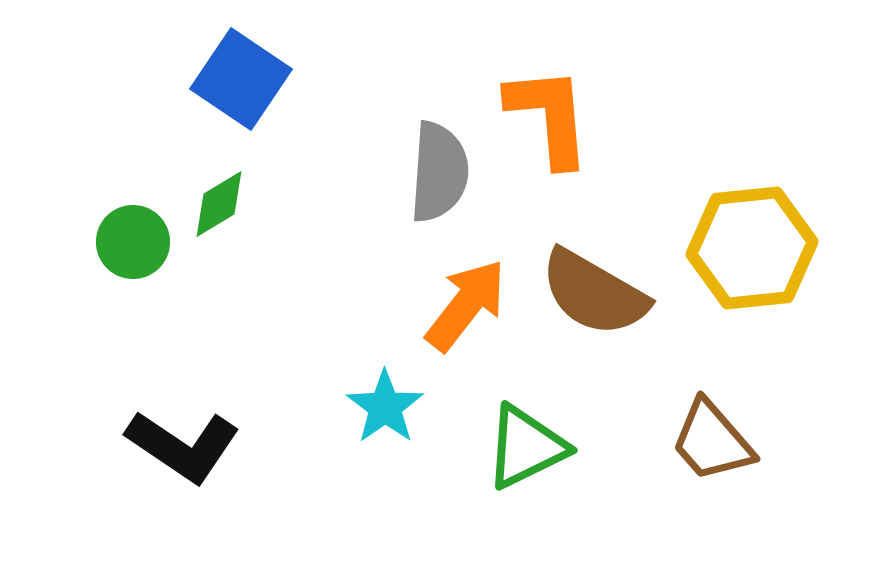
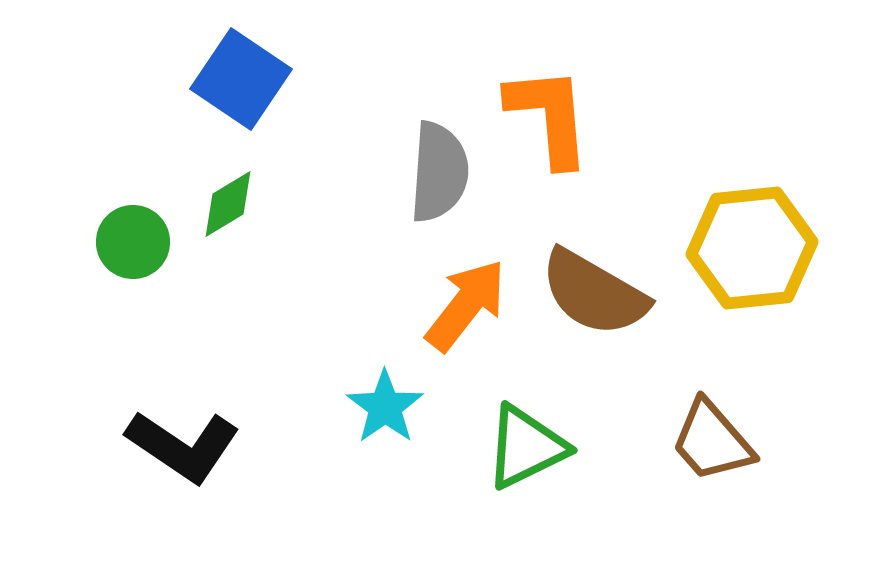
green diamond: moved 9 px right
